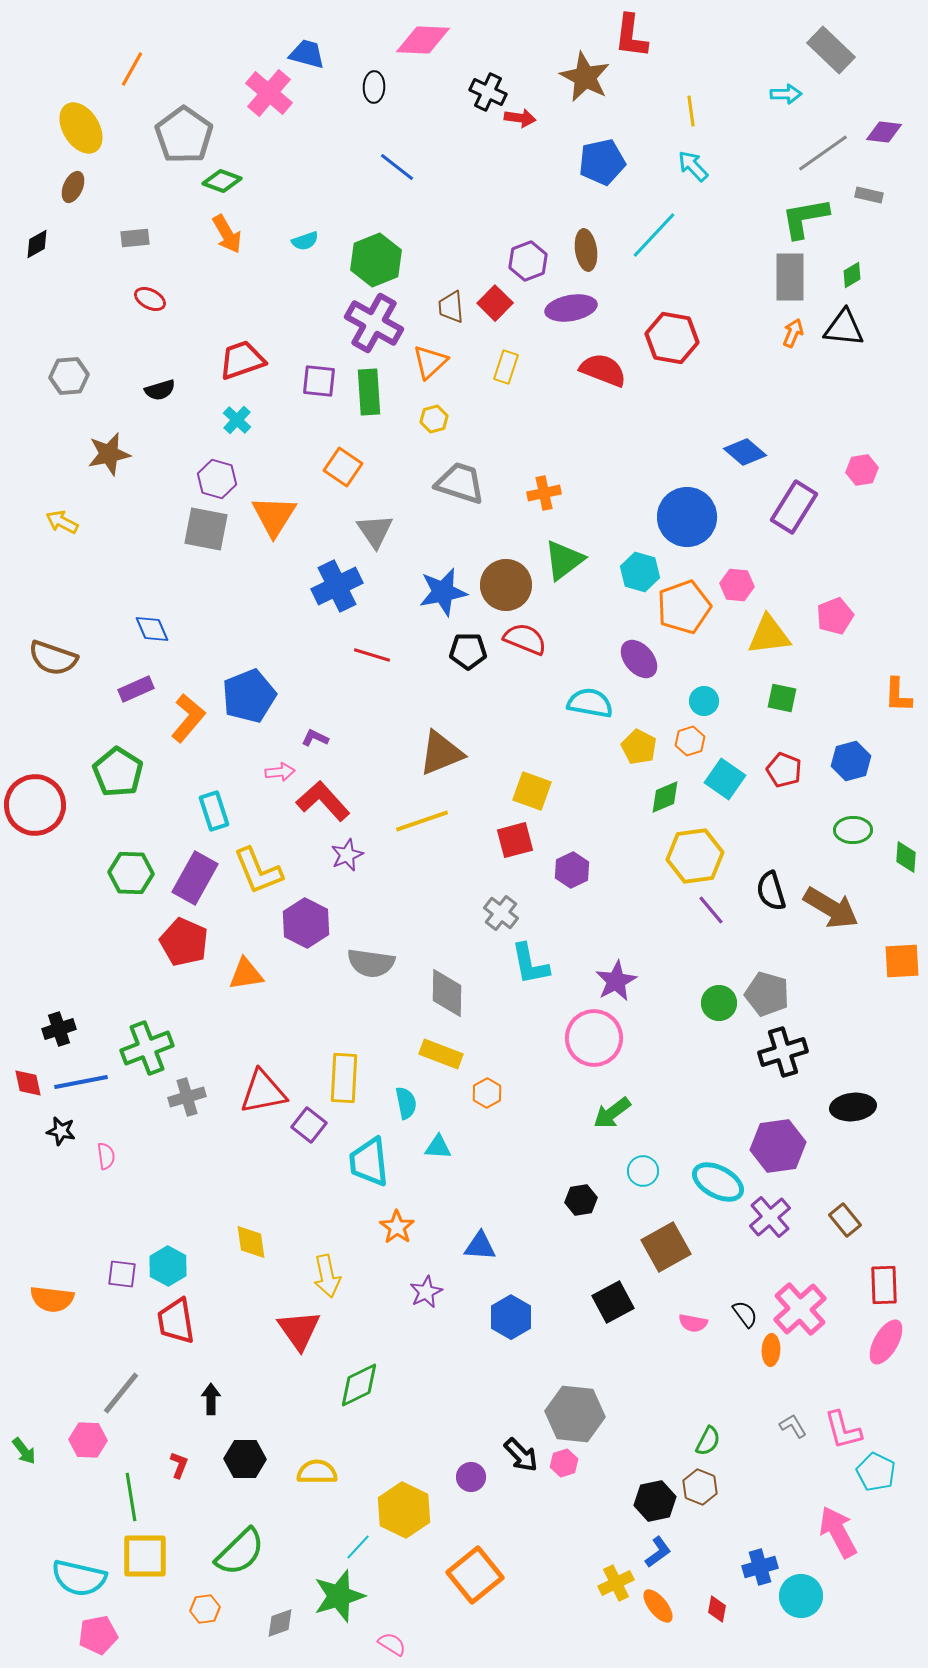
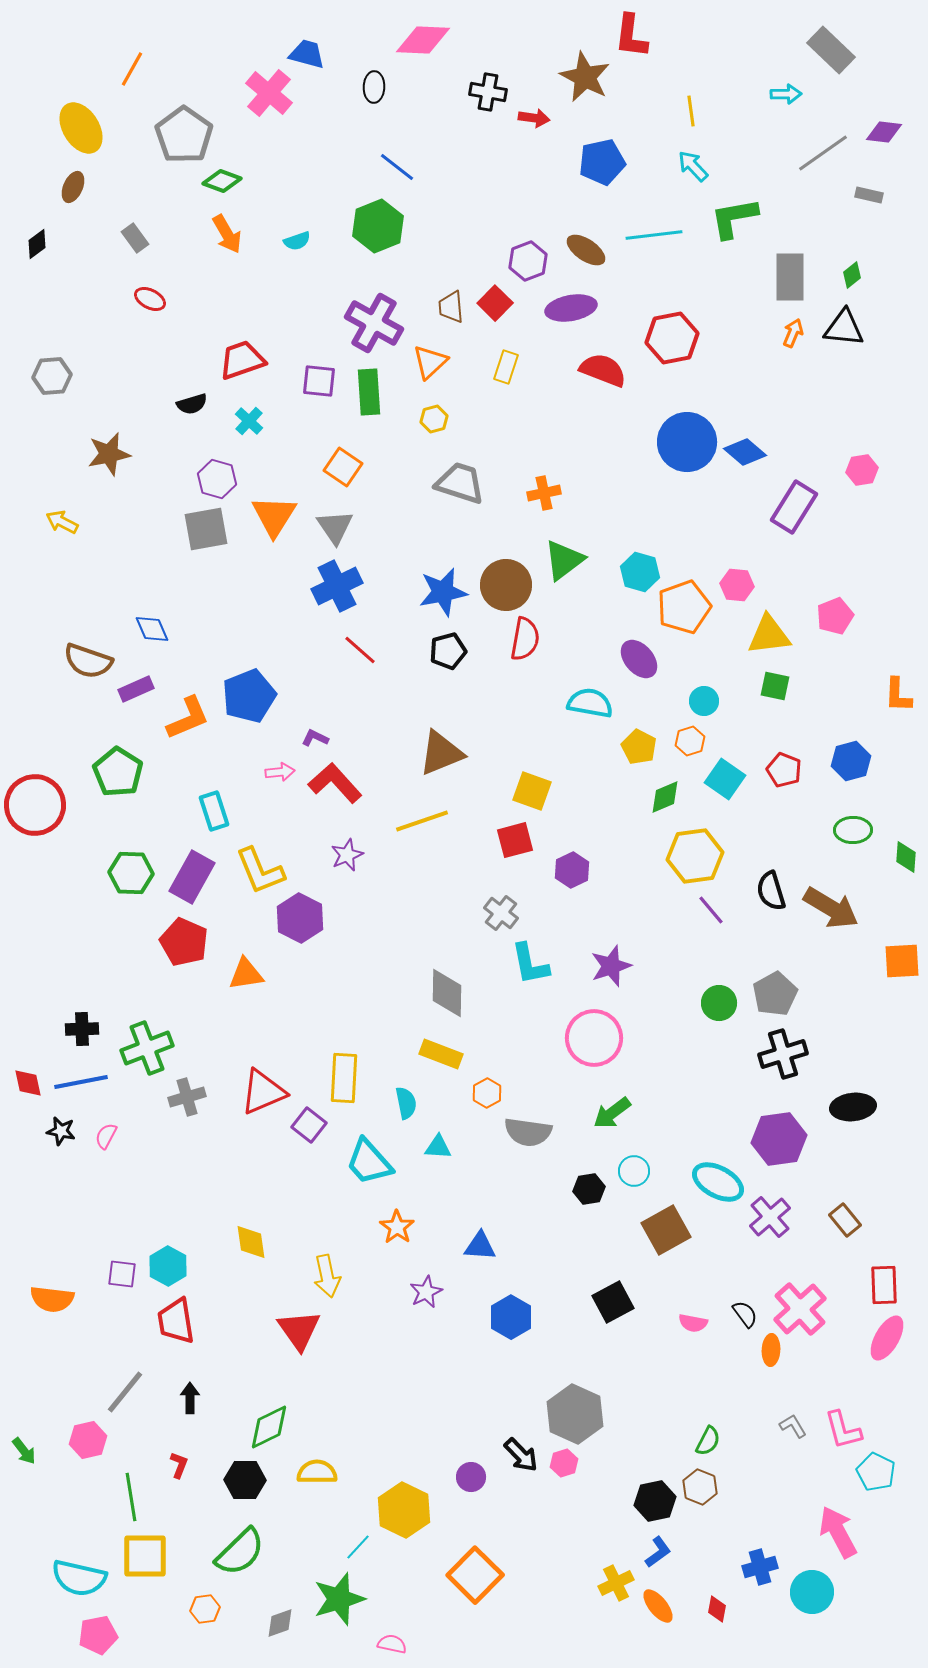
black cross at (488, 92): rotated 15 degrees counterclockwise
red arrow at (520, 118): moved 14 px right
green L-shape at (805, 218): moved 71 px left
cyan line at (654, 235): rotated 40 degrees clockwise
gray rectangle at (135, 238): rotated 60 degrees clockwise
cyan semicircle at (305, 241): moved 8 px left
black diamond at (37, 244): rotated 8 degrees counterclockwise
brown ellipse at (586, 250): rotated 48 degrees counterclockwise
green hexagon at (376, 260): moved 2 px right, 34 px up
green diamond at (852, 275): rotated 8 degrees counterclockwise
red hexagon at (672, 338): rotated 21 degrees counterclockwise
gray hexagon at (69, 376): moved 17 px left
black semicircle at (160, 390): moved 32 px right, 14 px down
cyan cross at (237, 420): moved 12 px right, 1 px down
blue circle at (687, 517): moved 75 px up
gray square at (206, 529): rotated 21 degrees counterclockwise
gray triangle at (375, 531): moved 40 px left, 4 px up
red semicircle at (525, 639): rotated 78 degrees clockwise
black pentagon at (468, 651): moved 20 px left; rotated 15 degrees counterclockwise
red line at (372, 655): moved 12 px left, 5 px up; rotated 24 degrees clockwise
brown semicircle at (53, 658): moved 35 px right, 3 px down
green square at (782, 698): moved 7 px left, 12 px up
orange L-shape at (188, 718): rotated 27 degrees clockwise
red L-shape at (323, 801): moved 12 px right, 18 px up
yellow L-shape at (258, 871): moved 2 px right
purple rectangle at (195, 878): moved 3 px left, 1 px up
purple hexagon at (306, 923): moved 6 px left, 5 px up
gray semicircle at (371, 963): moved 157 px right, 169 px down
purple star at (616, 981): moved 5 px left, 15 px up; rotated 9 degrees clockwise
gray pentagon at (767, 994): moved 8 px right; rotated 27 degrees clockwise
black cross at (59, 1029): moved 23 px right; rotated 16 degrees clockwise
black cross at (783, 1052): moved 2 px down
red triangle at (263, 1092): rotated 12 degrees counterclockwise
purple hexagon at (778, 1146): moved 1 px right, 7 px up
pink semicircle at (106, 1156): moved 20 px up; rotated 144 degrees counterclockwise
cyan trapezoid at (369, 1162): rotated 36 degrees counterclockwise
cyan circle at (643, 1171): moved 9 px left
black hexagon at (581, 1200): moved 8 px right, 11 px up
brown square at (666, 1247): moved 17 px up
pink ellipse at (886, 1342): moved 1 px right, 4 px up
green diamond at (359, 1385): moved 90 px left, 42 px down
gray line at (121, 1393): moved 4 px right, 1 px up
black arrow at (211, 1399): moved 21 px left, 1 px up
gray hexagon at (575, 1414): rotated 18 degrees clockwise
pink hexagon at (88, 1440): rotated 15 degrees counterclockwise
black hexagon at (245, 1459): moved 21 px down
orange square at (475, 1575): rotated 6 degrees counterclockwise
green star at (339, 1596): moved 3 px down
cyan circle at (801, 1596): moved 11 px right, 4 px up
pink semicircle at (392, 1644): rotated 20 degrees counterclockwise
